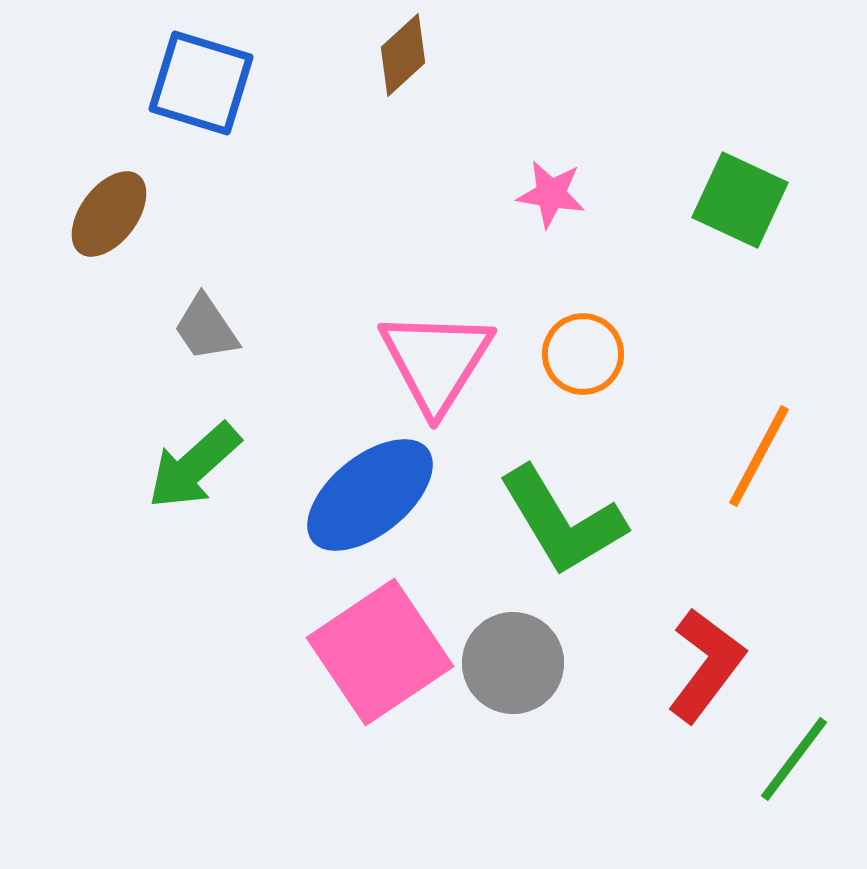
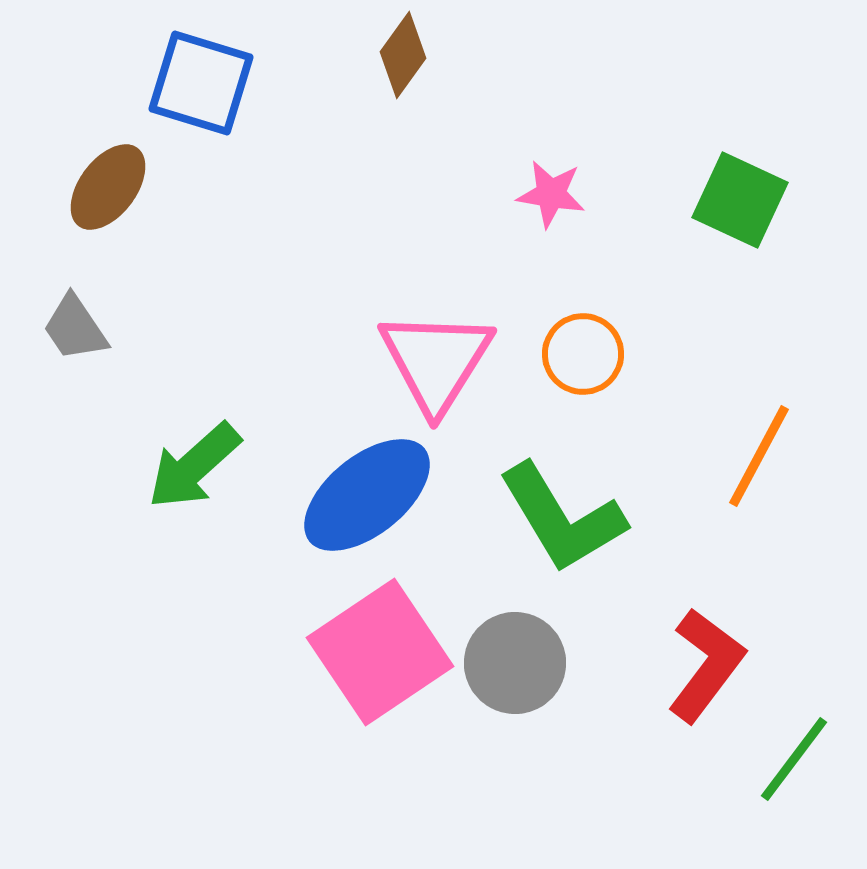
brown diamond: rotated 12 degrees counterclockwise
brown ellipse: moved 1 px left, 27 px up
gray trapezoid: moved 131 px left
blue ellipse: moved 3 px left
green L-shape: moved 3 px up
gray circle: moved 2 px right
